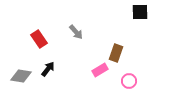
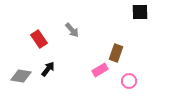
gray arrow: moved 4 px left, 2 px up
